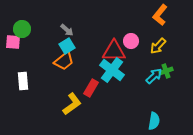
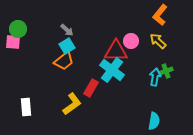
green circle: moved 4 px left
yellow arrow: moved 5 px up; rotated 90 degrees clockwise
red triangle: moved 2 px right
cyan arrow: moved 1 px right, 1 px down; rotated 36 degrees counterclockwise
white rectangle: moved 3 px right, 26 px down
